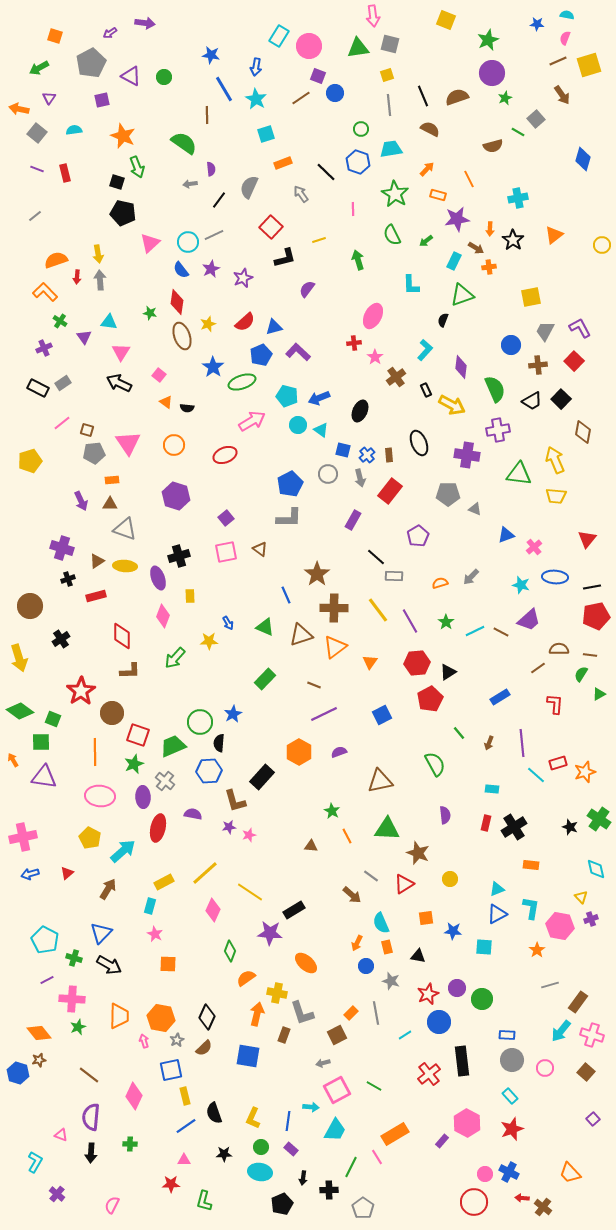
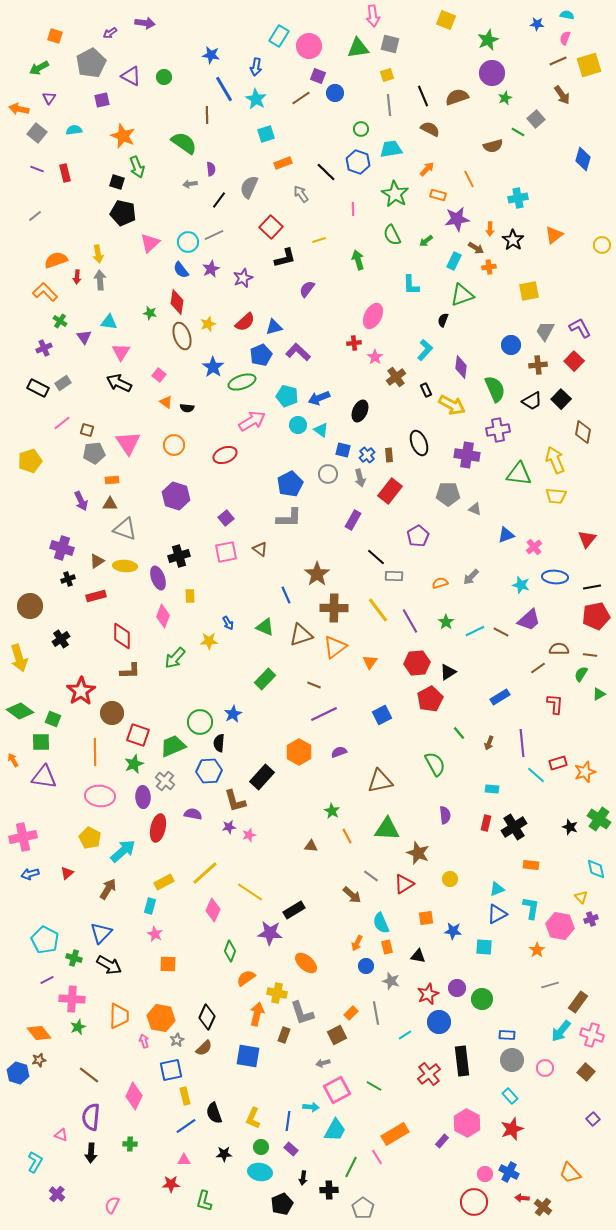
yellow square at (531, 297): moved 2 px left, 6 px up
